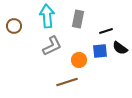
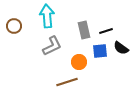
gray rectangle: moved 6 px right, 11 px down; rotated 24 degrees counterclockwise
black semicircle: moved 1 px right
orange circle: moved 2 px down
